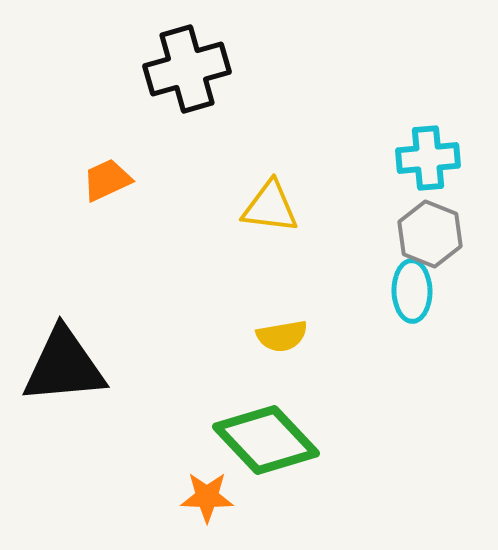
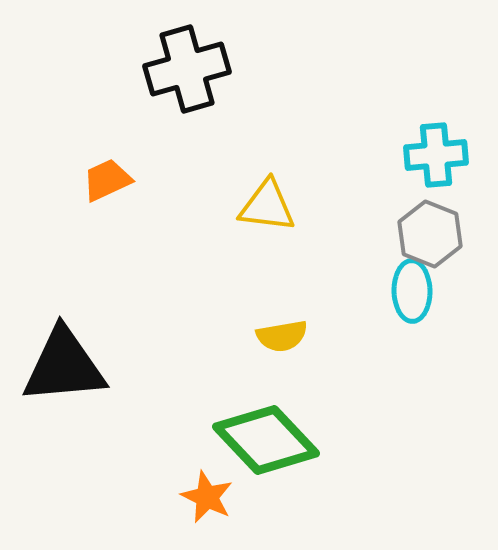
cyan cross: moved 8 px right, 3 px up
yellow triangle: moved 3 px left, 1 px up
orange star: rotated 24 degrees clockwise
